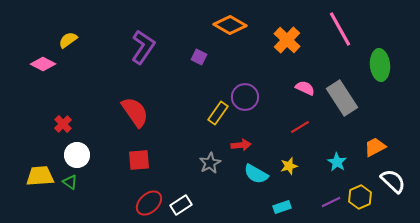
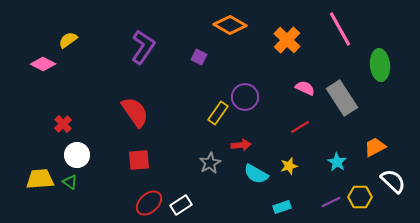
yellow trapezoid: moved 3 px down
yellow hexagon: rotated 25 degrees clockwise
